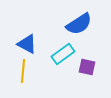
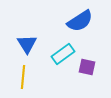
blue semicircle: moved 1 px right, 3 px up
blue triangle: rotated 30 degrees clockwise
yellow line: moved 6 px down
